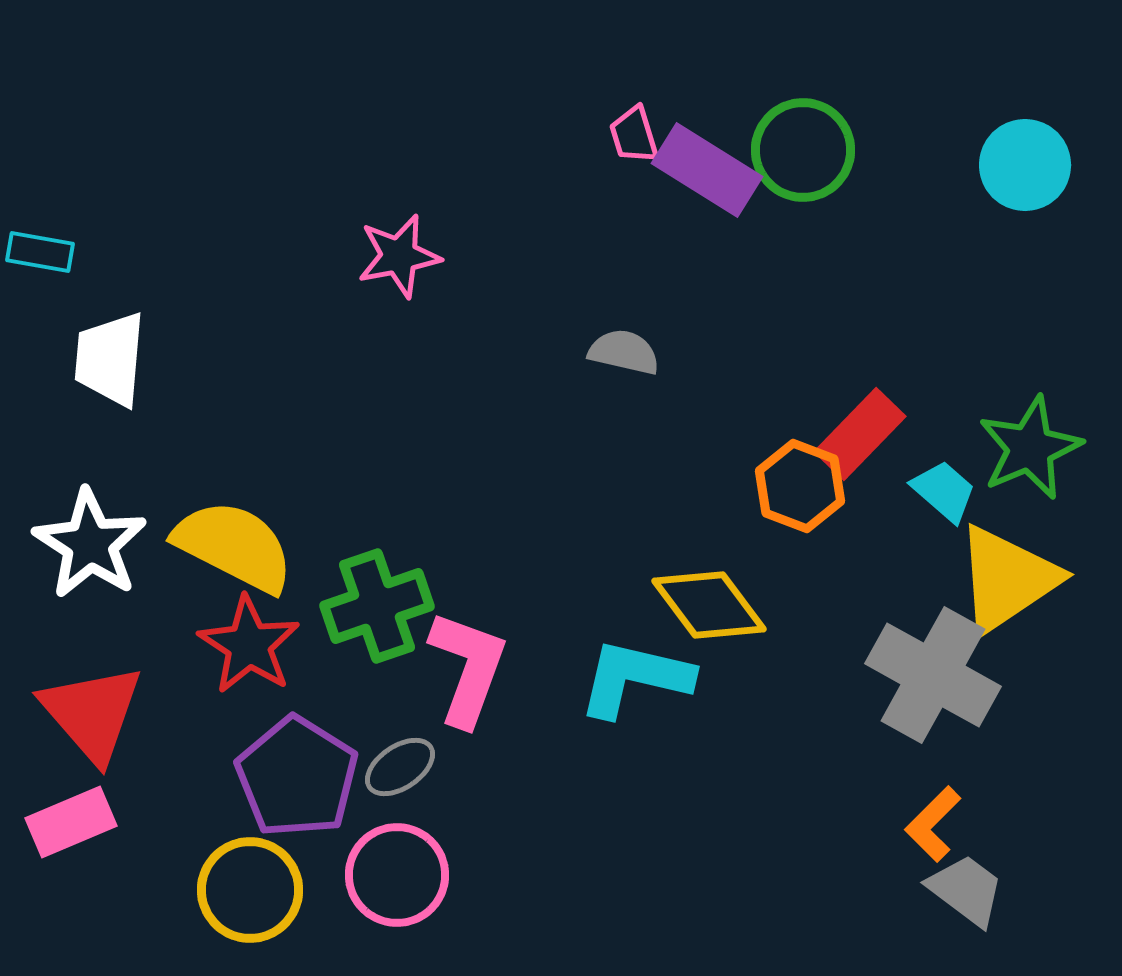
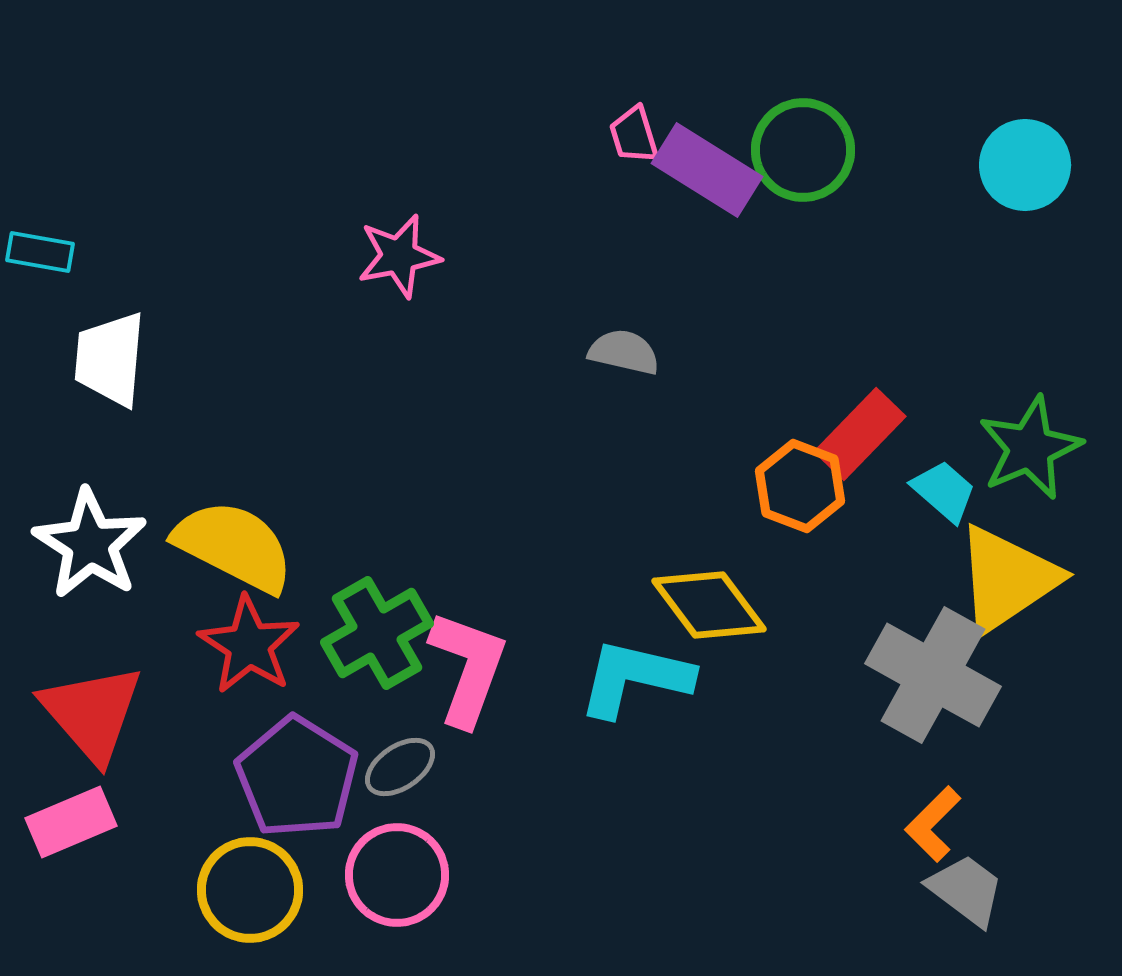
green cross: moved 27 px down; rotated 11 degrees counterclockwise
